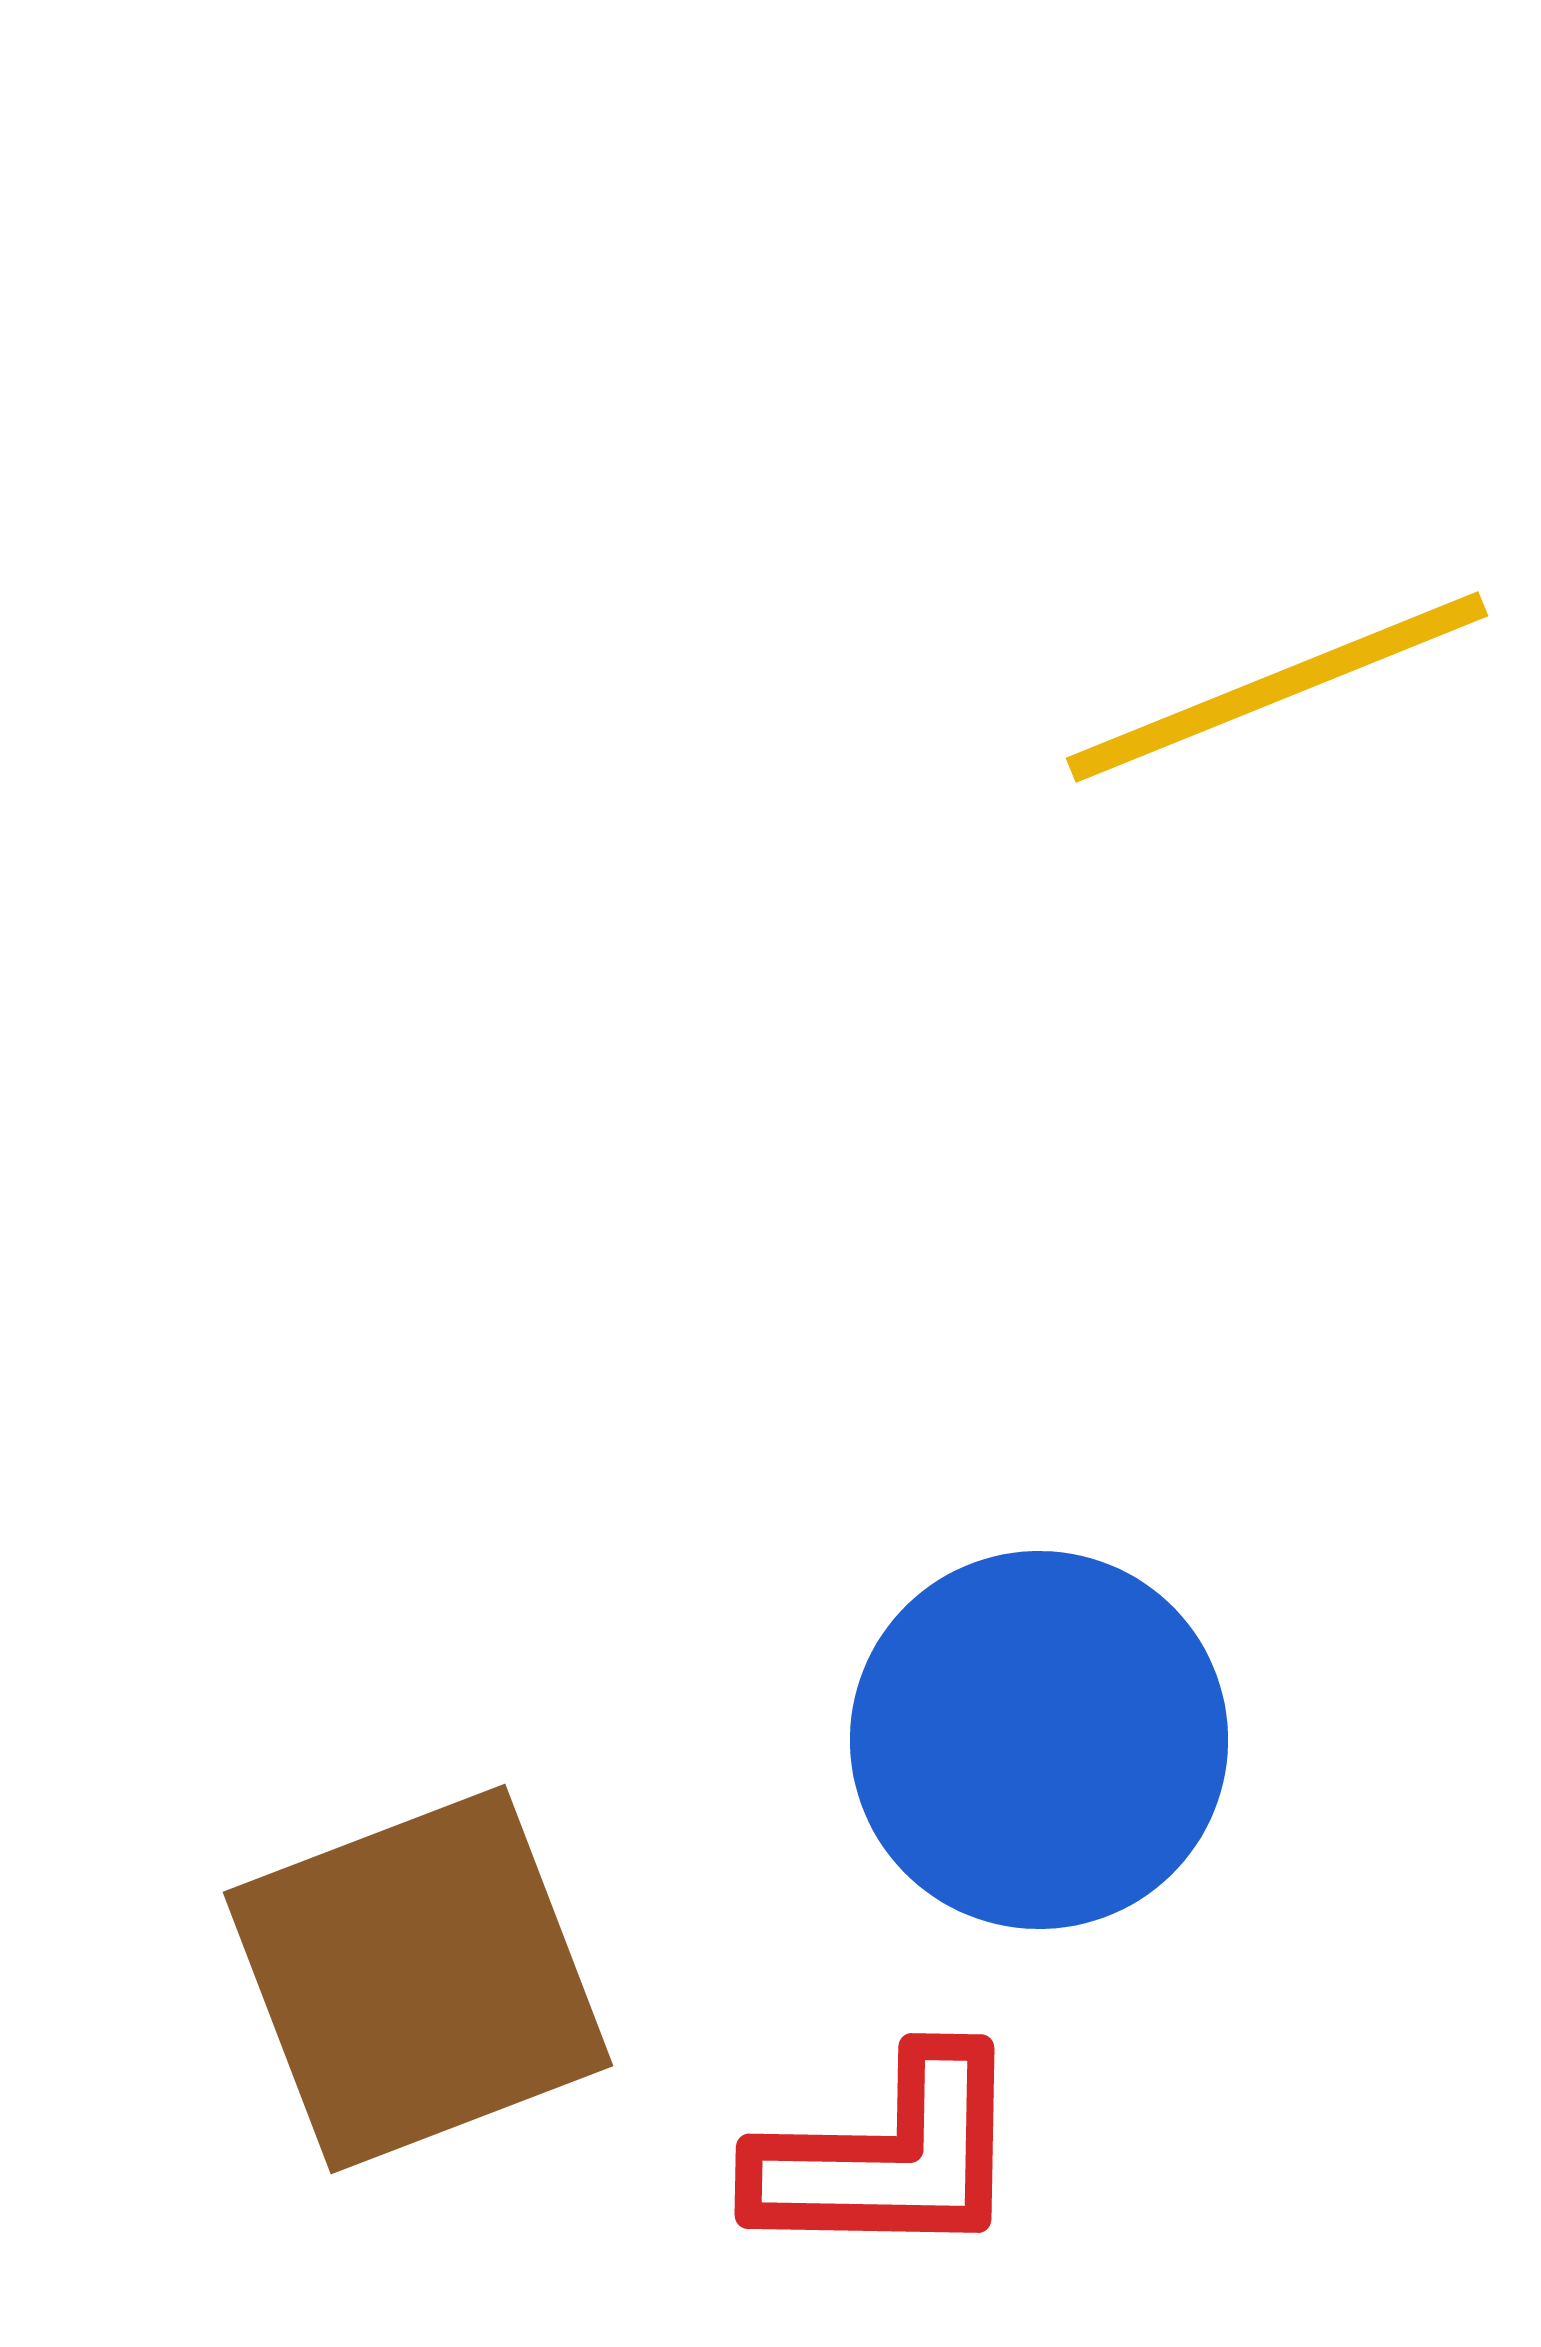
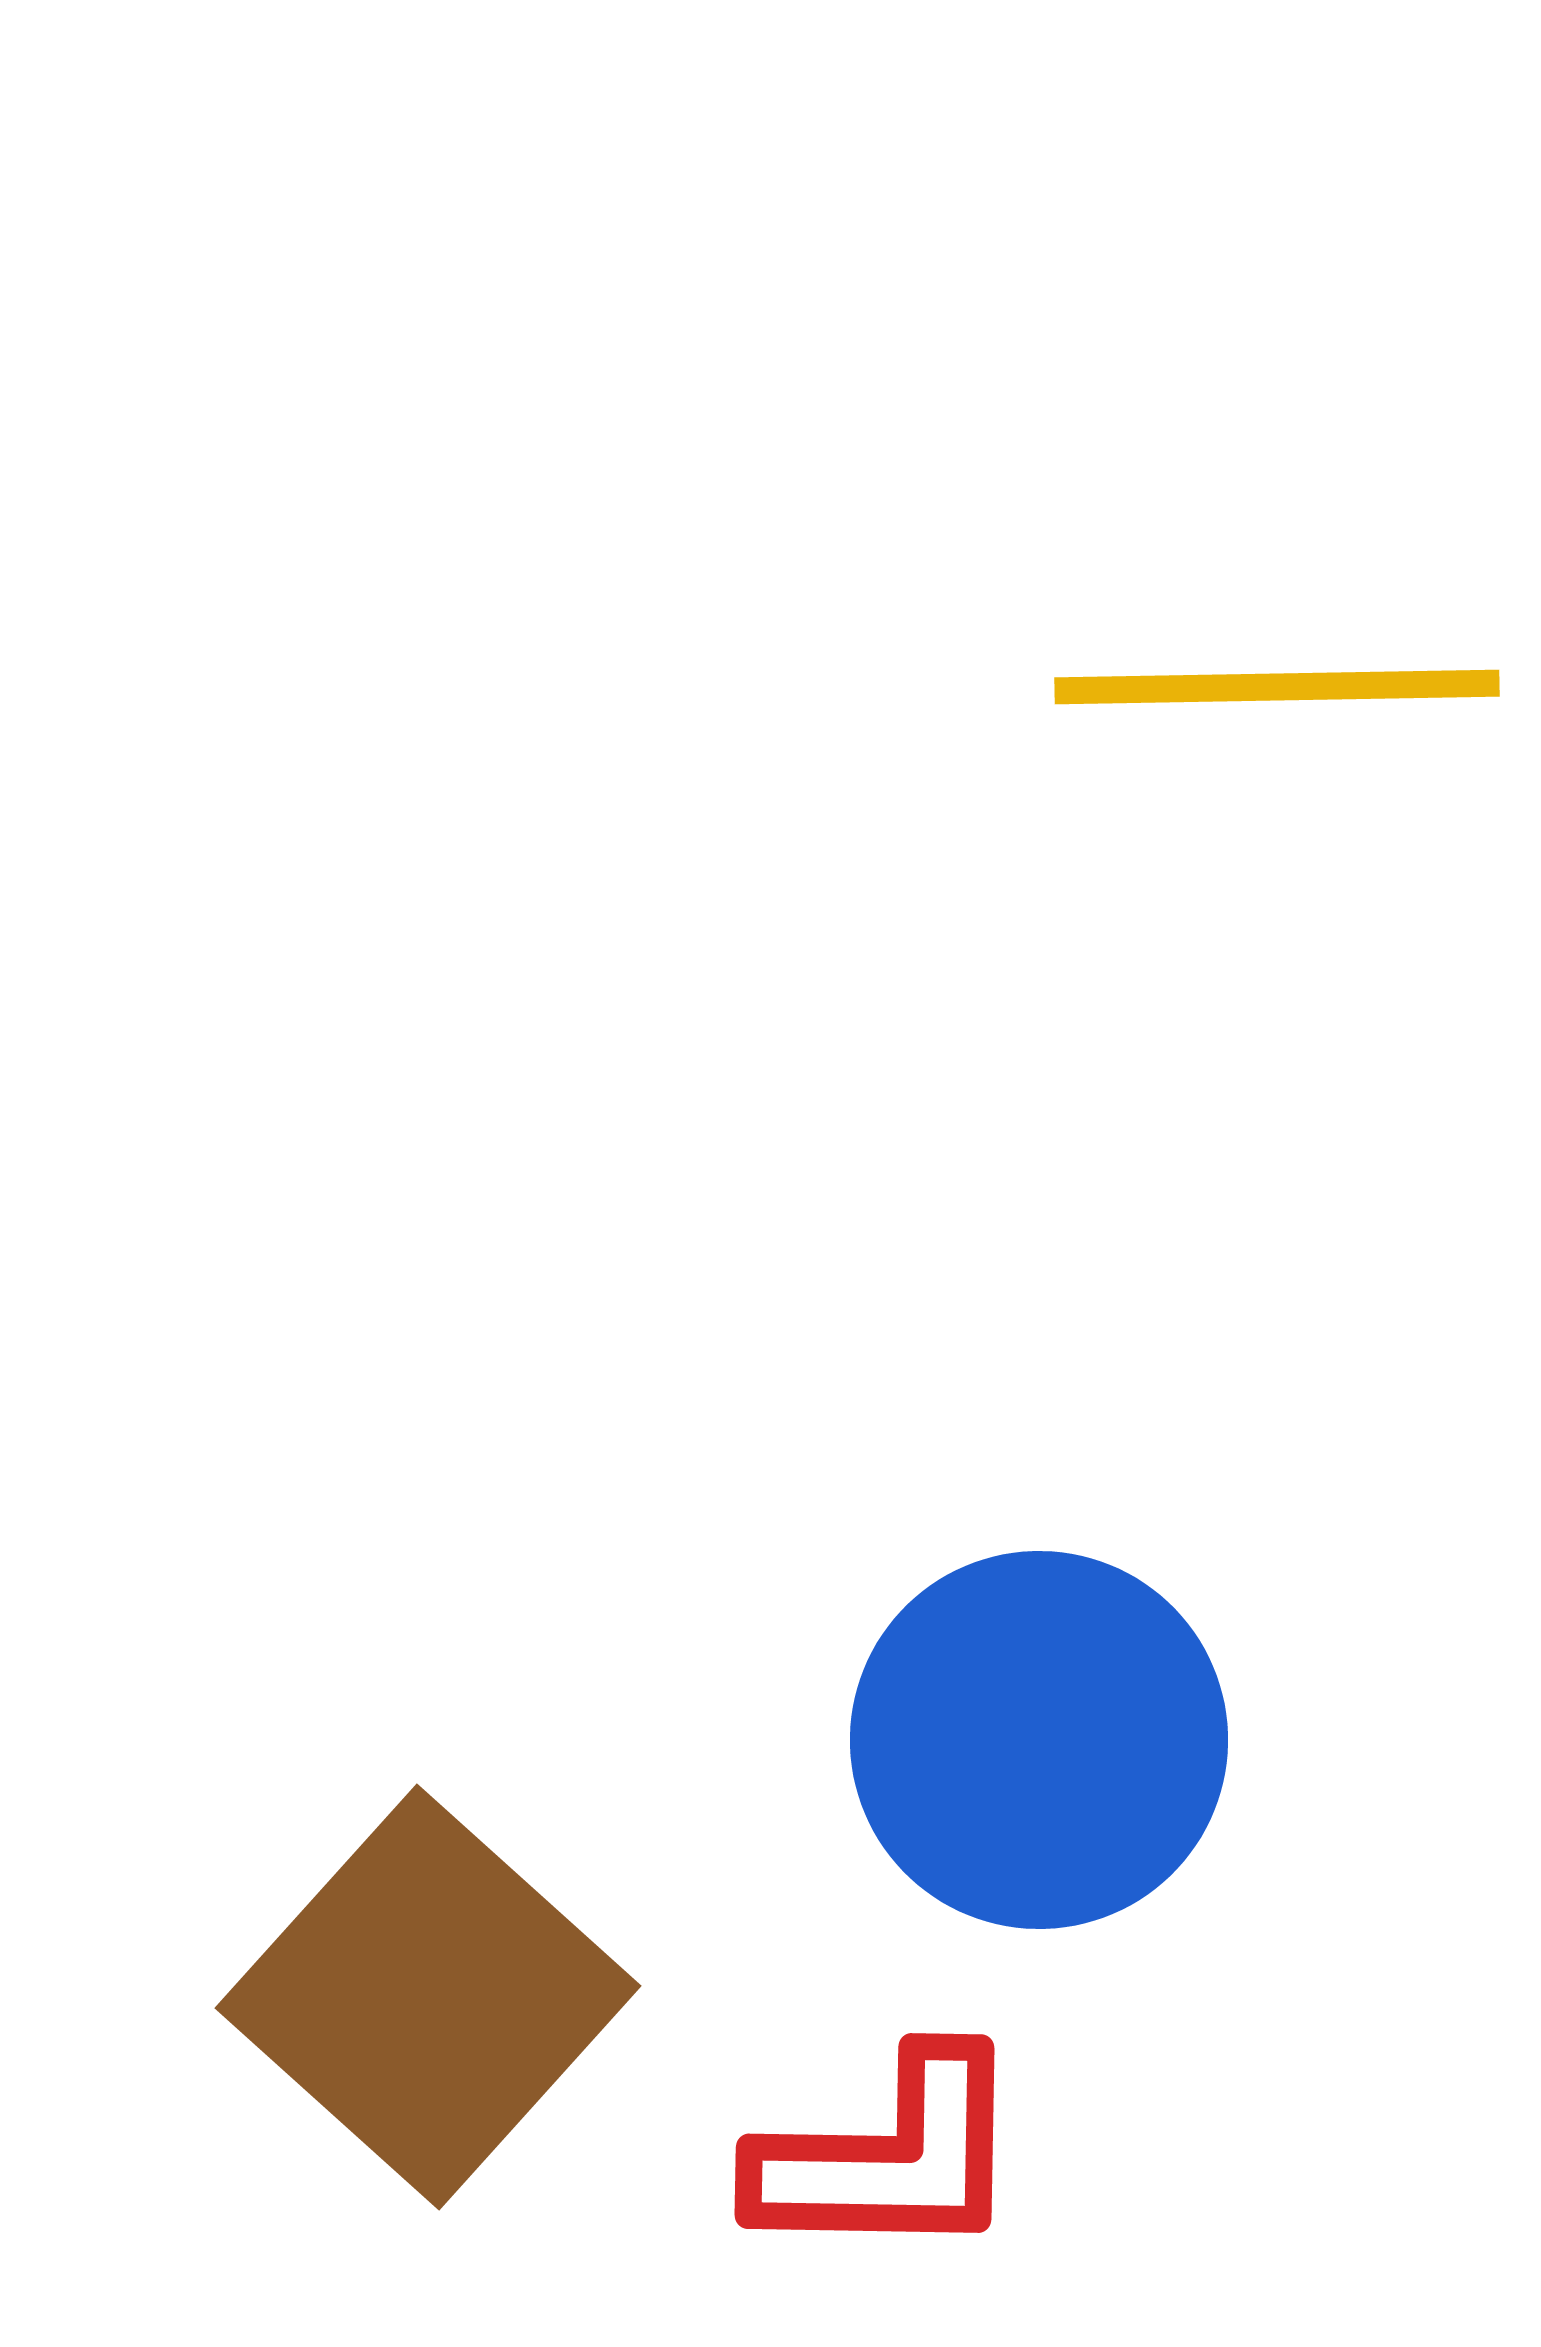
yellow line: rotated 21 degrees clockwise
brown square: moved 10 px right, 18 px down; rotated 27 degrees counterclockwise
